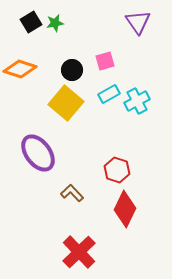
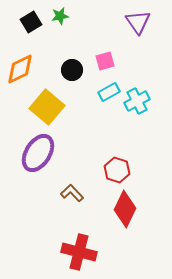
green star: moved 5 px right, 7 px up
orange diamond: rotated 44 degrees counterclockwise
cyan rectangle: moved 2 px up
yellow square: moved 19 px left, 4 px down
purple ellipse: rotated 69 degrees clockwise
red cross: rotated 32 degrees counterclockwise
